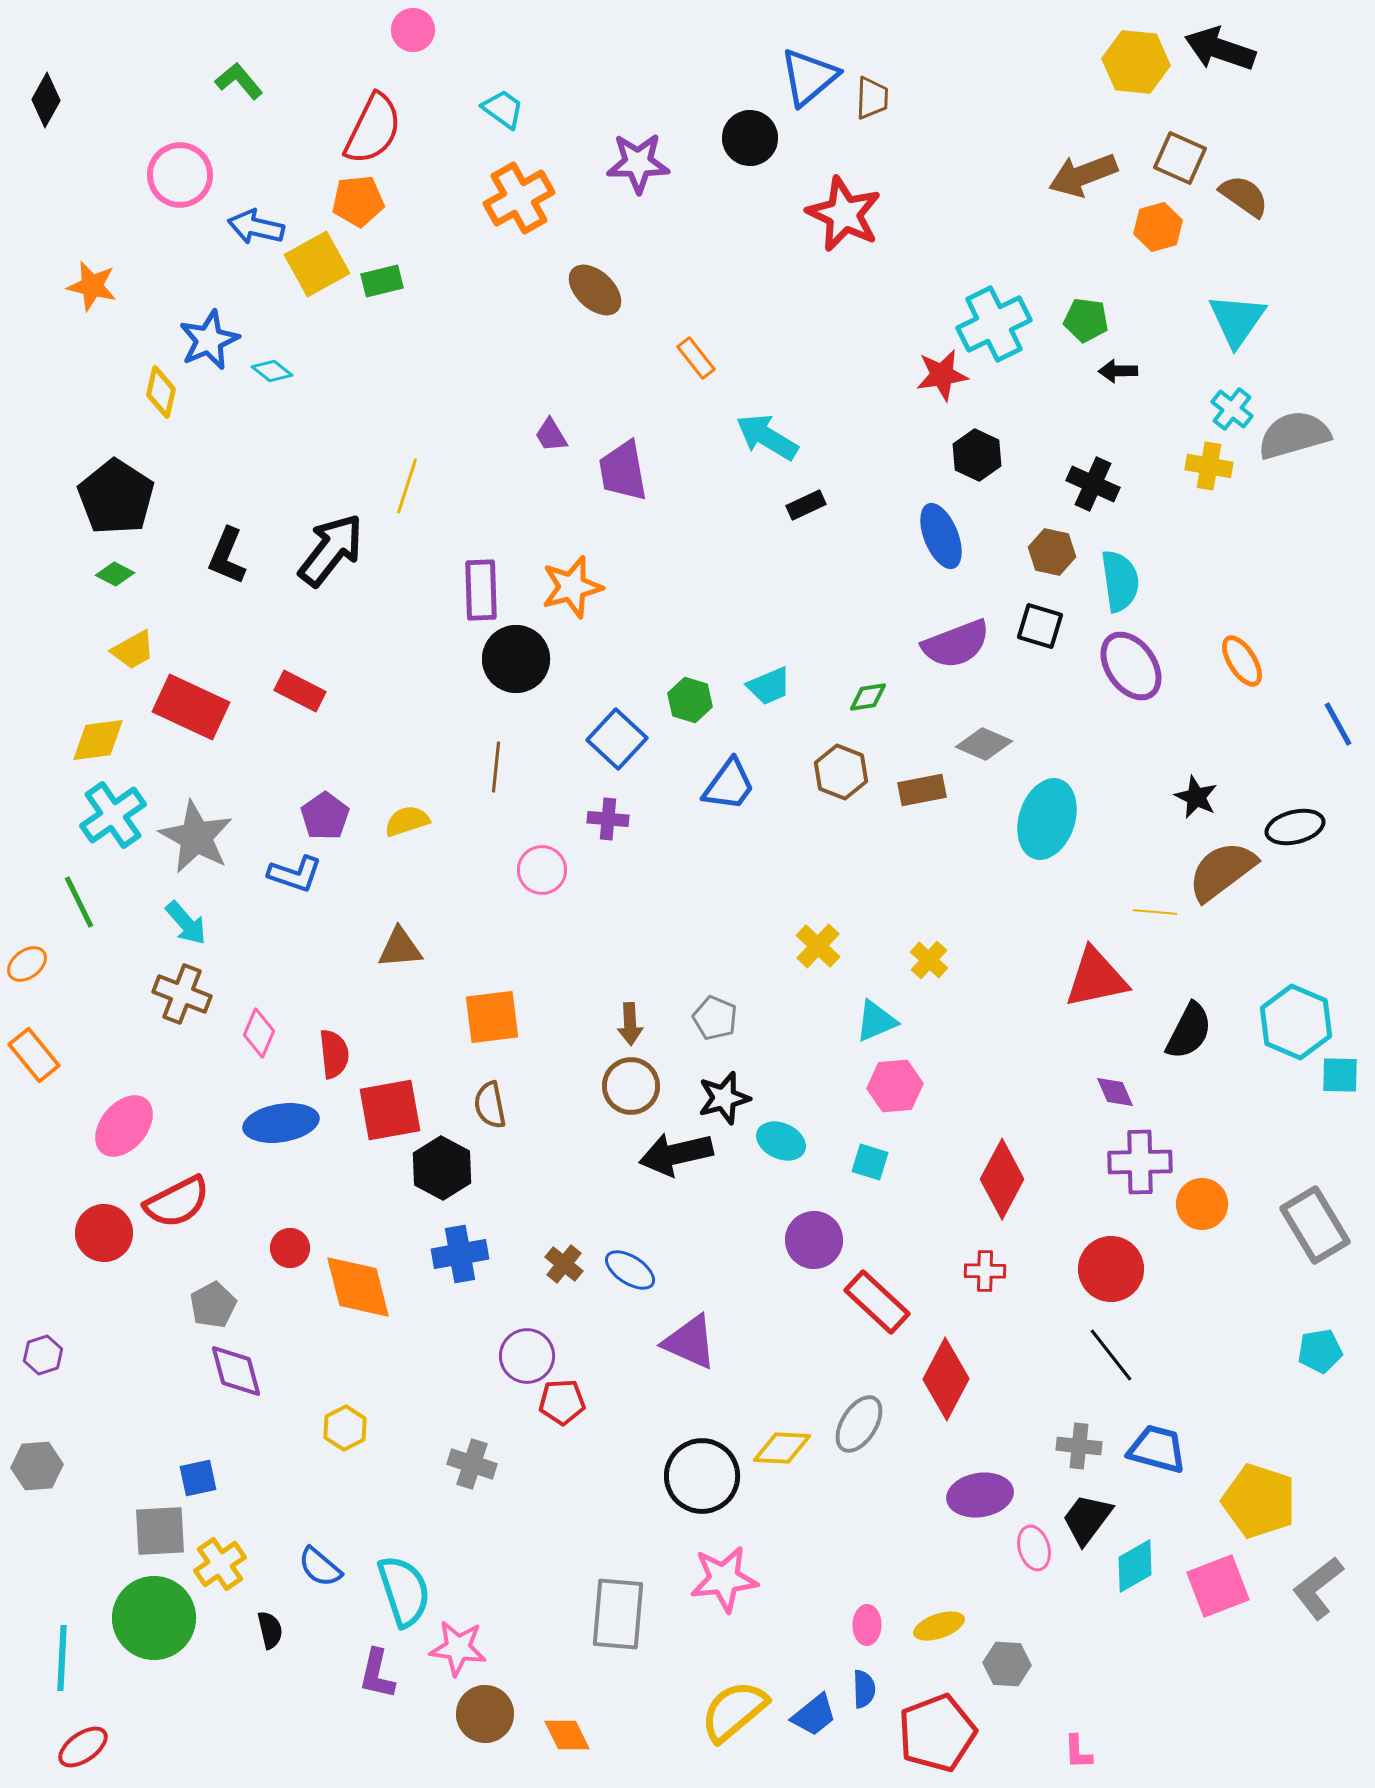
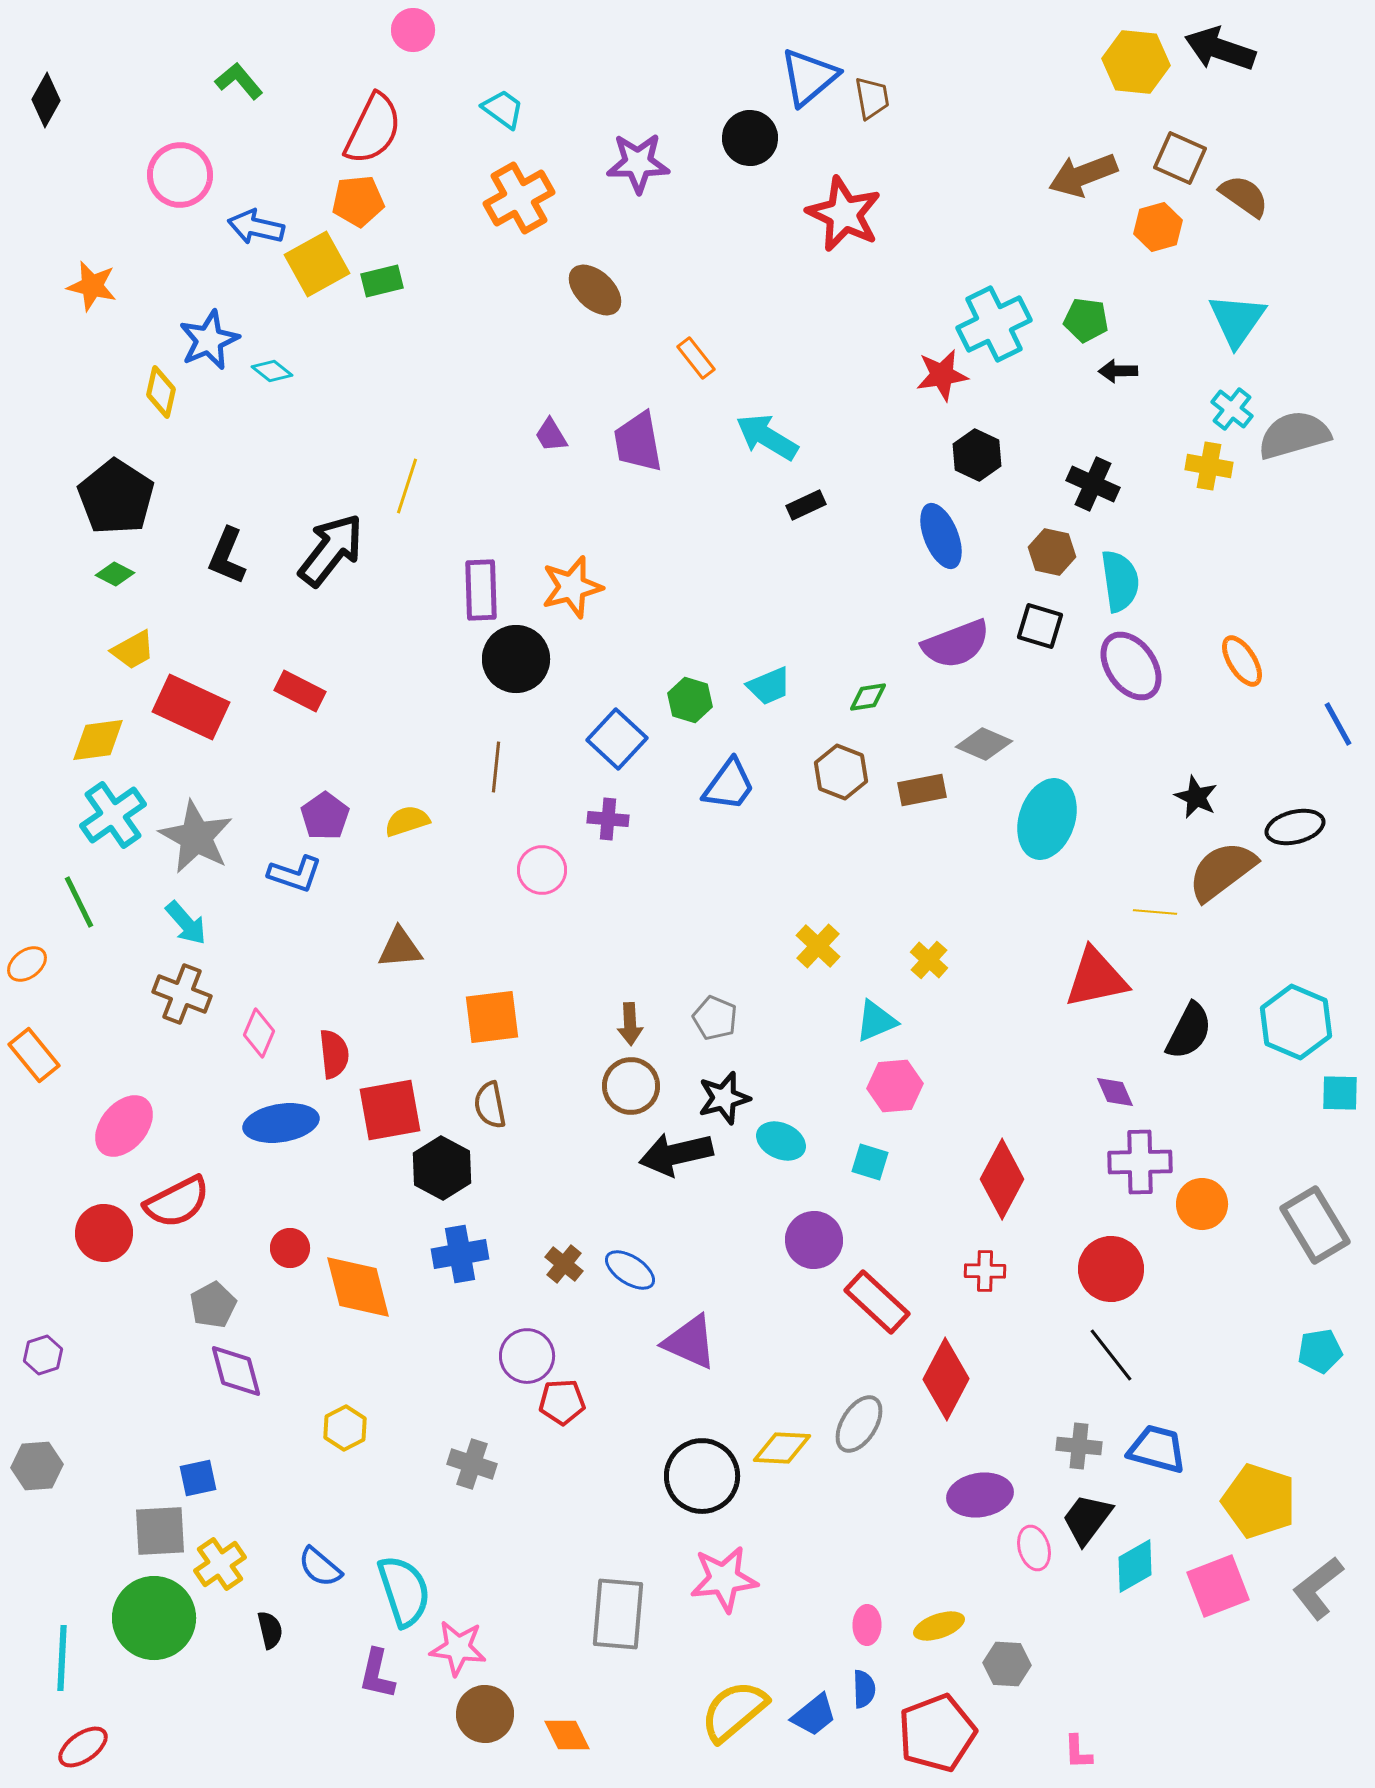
brown trapezoid at (872, 98): rotated 12 degrees counterclockwise
purple trapezoid at (623, 471): moved 15 px right, 29 px up
cyan square at (1340, 1075): moved 18 px down
